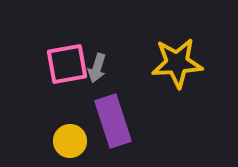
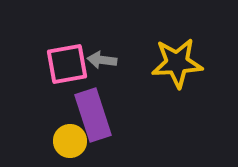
gray arrow: moved 5 px right, 8 px up; rotated 80 degrees clockwise
purple rectangle: moved 20 px left, 6 px up
